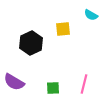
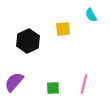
cyan semicircle: rotated 32 degrees clockwise
black hexagon: moved 3 px left, 2 px up
purple semicircle: rotated 100 degrees clockwise
